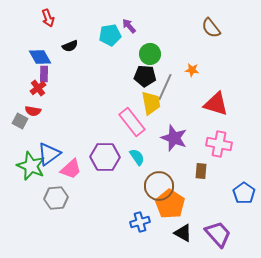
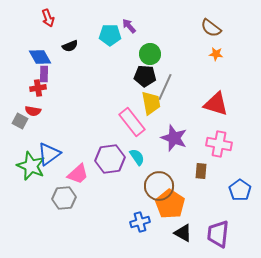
brown semicircle: rotated 15 degrees counterclockwise
cyan pentagon: rotated 10 degrees clockwise
orange star: moved 24 px right, 16 px up
red cross: rotated 28 degrees clockwise
purple hexagon: moved 5 px right, 2 px down; rotated 8 degrees counterclockwise
pink trapezoid: moved 7 px right, 5 px down
blue pentagon: moved 4 px left, 3 px up
gray hexagon: moved 8 px right
purple trapezoid: rotated 132 degrees counterclockwise
